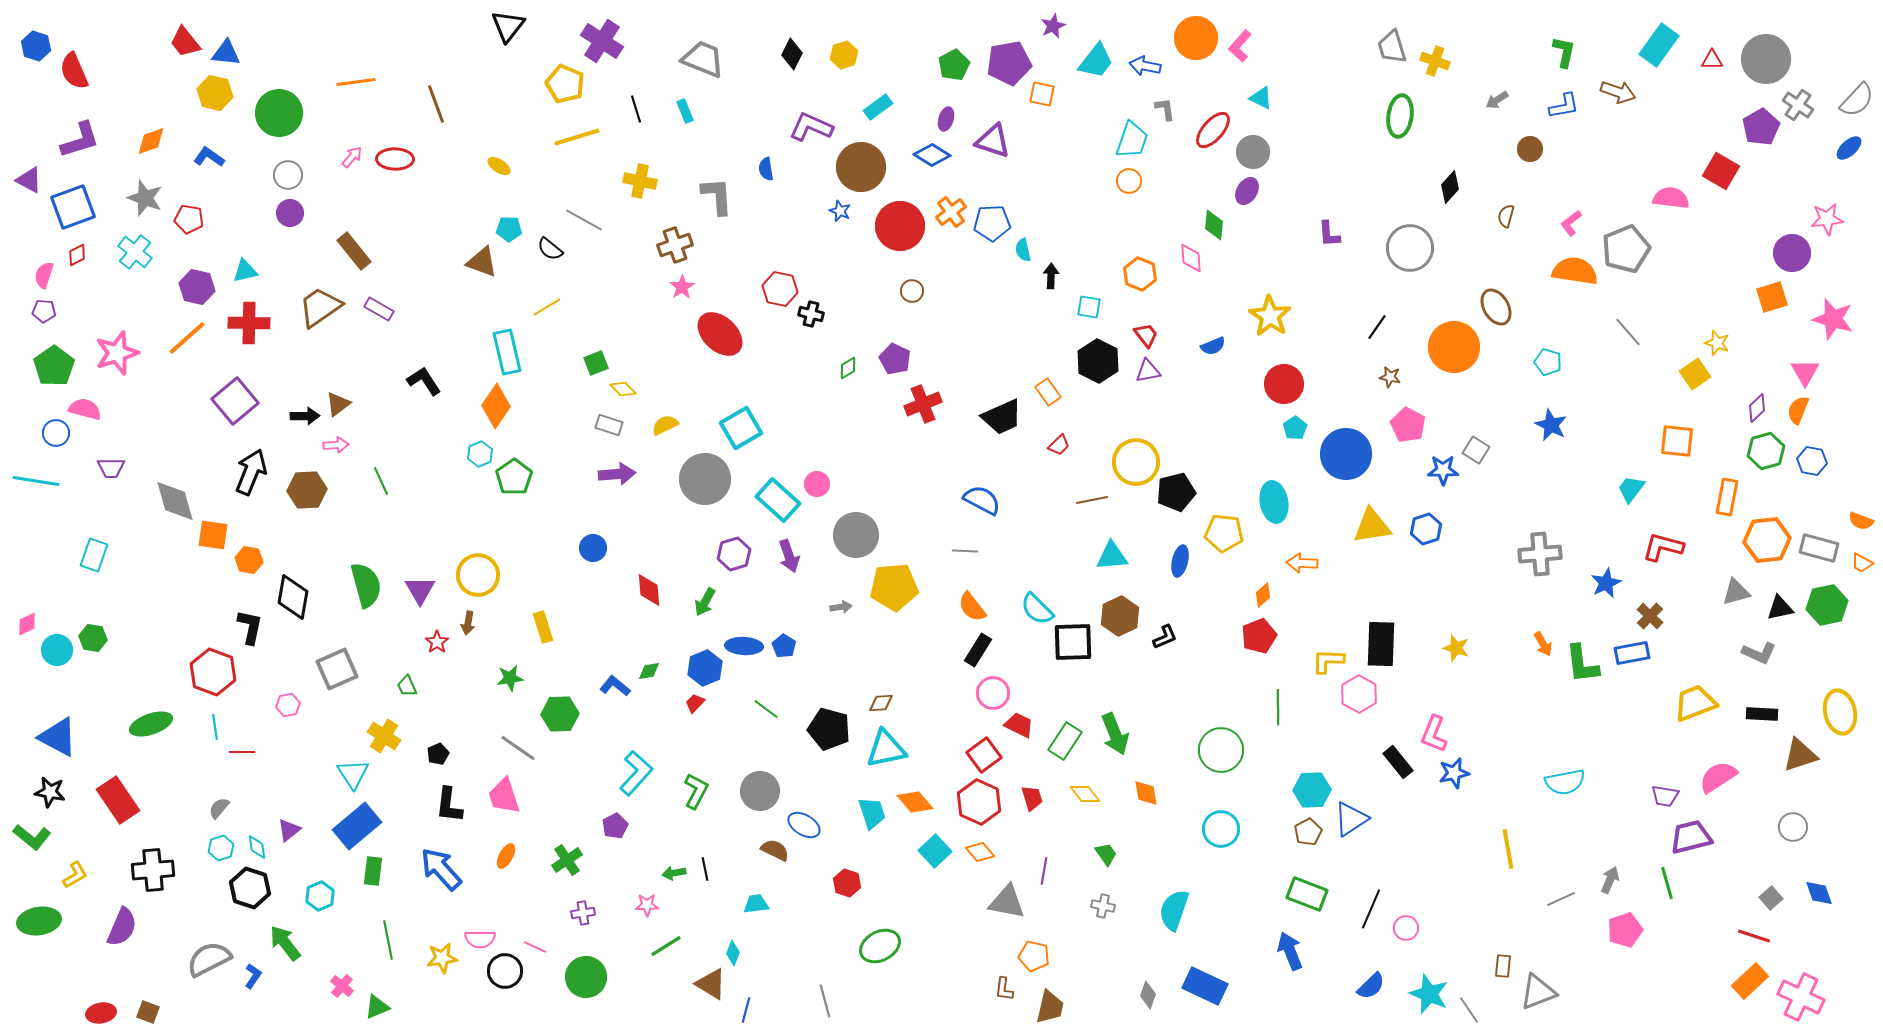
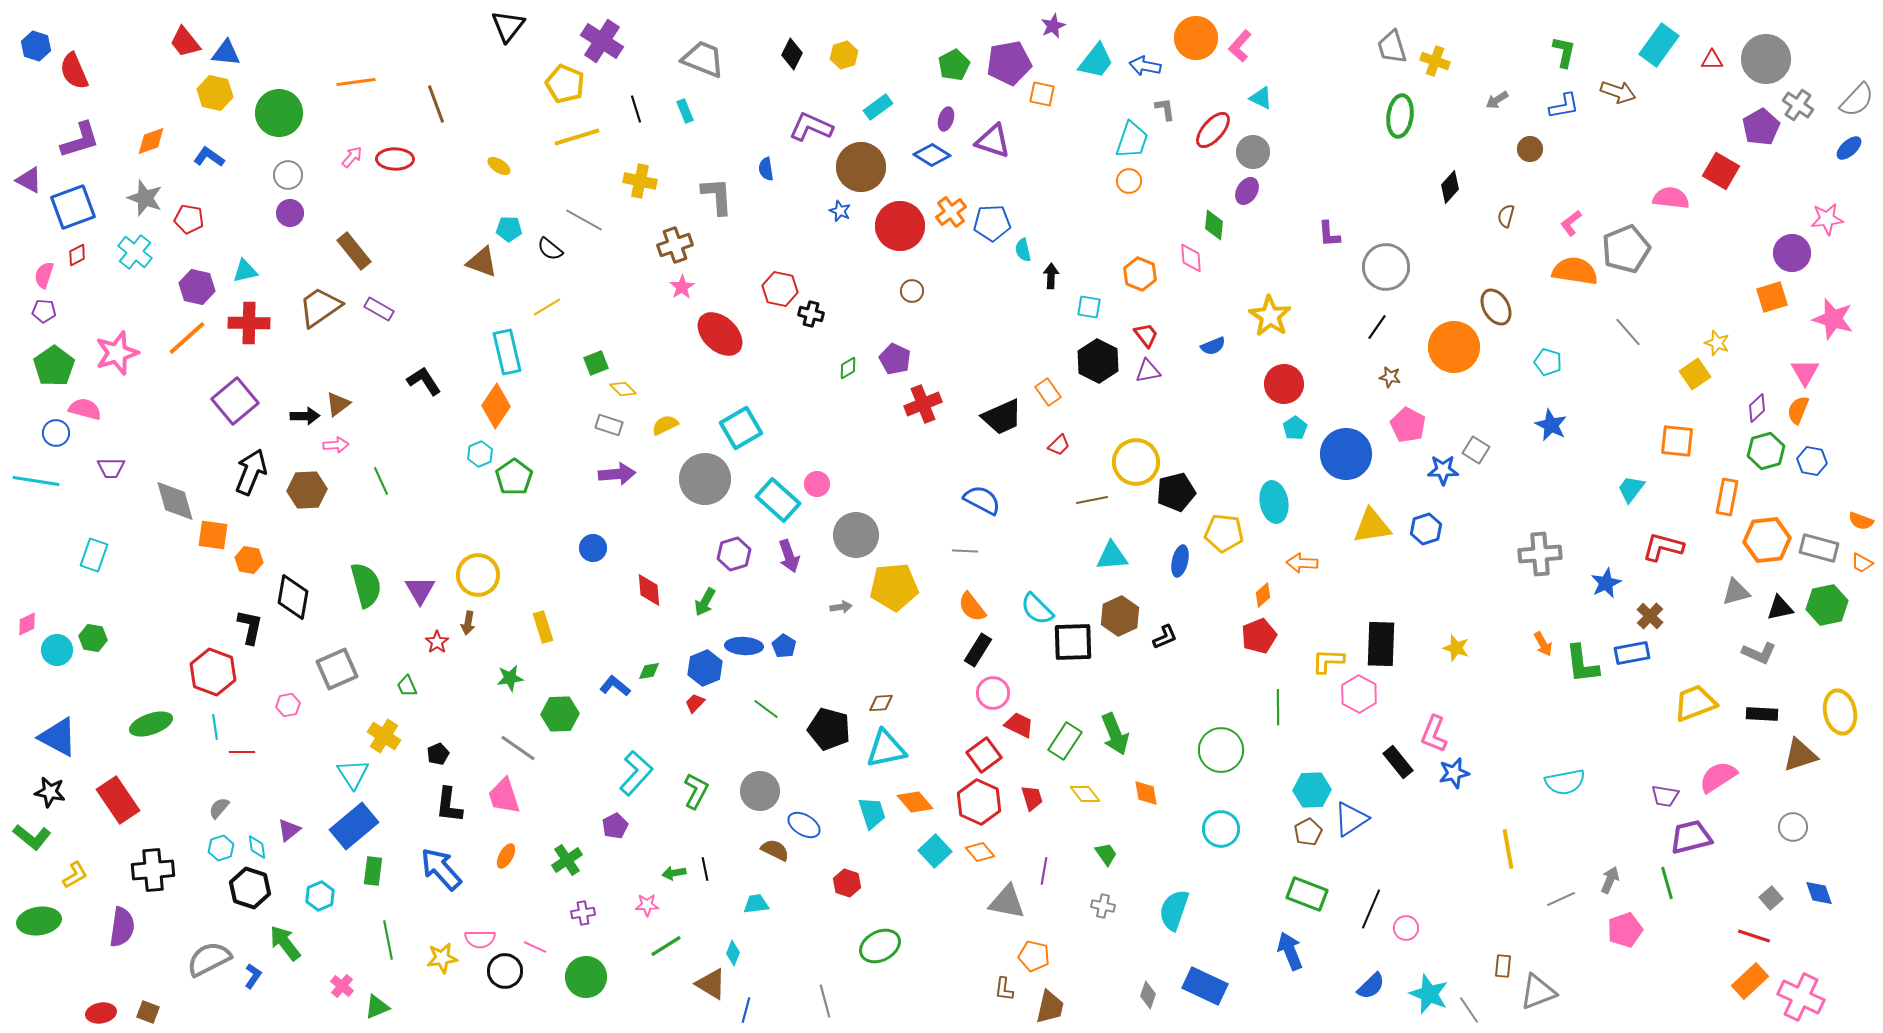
gray circle at (1410, 248): moved 24 px left, 19 px down
blue rectangle at (357, 826): moved 3 px left
purple semicircle at (122, 927): rotated 15 degrees counterclockwise
